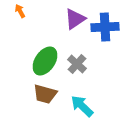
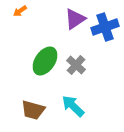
orange arrow: rotated 96 degrees counterclockwise
blue cross: rotated 16 degrees counterclockwise
gray cross: moved 1 px left, 1 px down
brown trapezoid: moved 12 px left, 16 px down
cyan arrow: moved 9 px left
